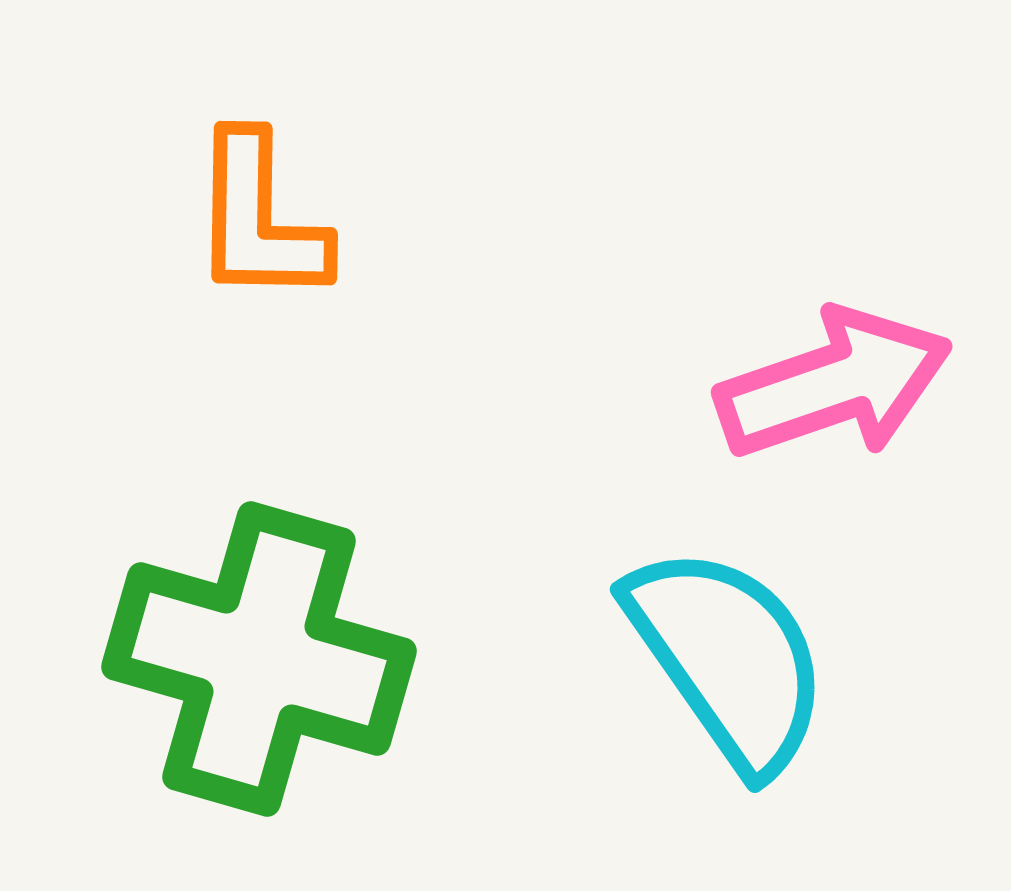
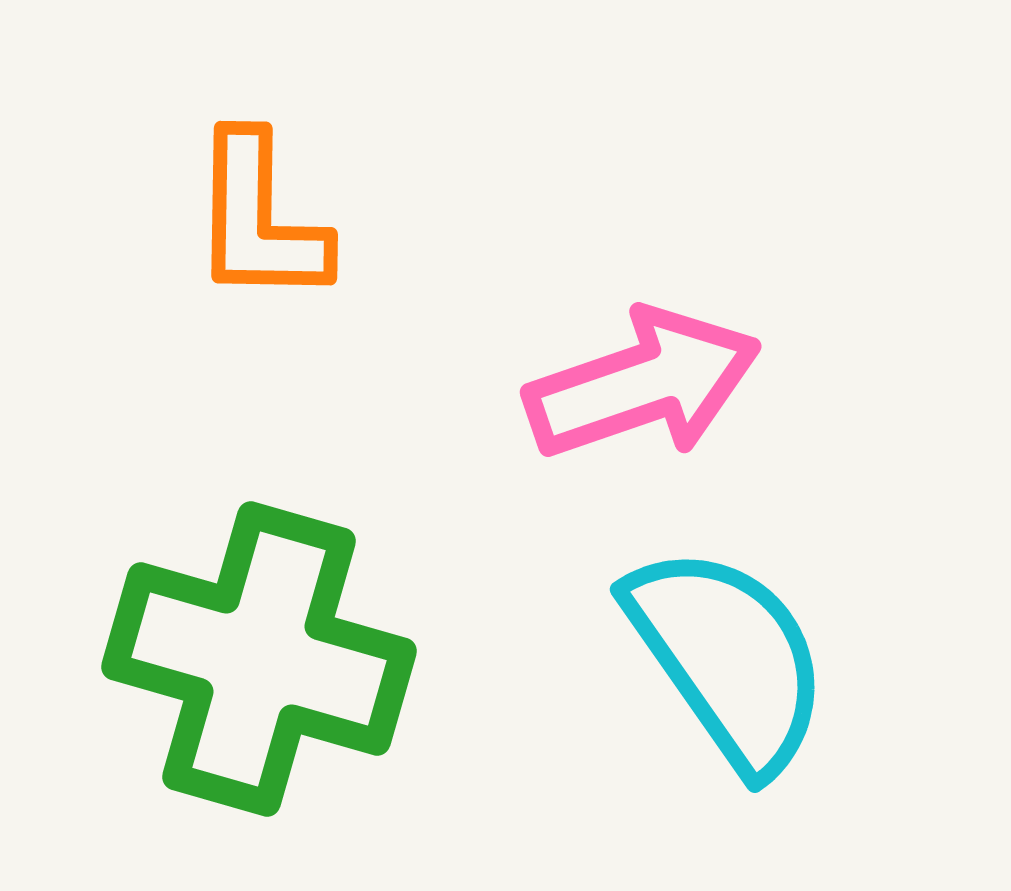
pink arrow: moved 191 px left
